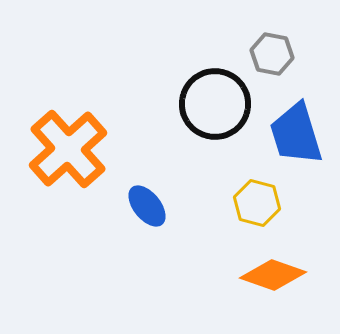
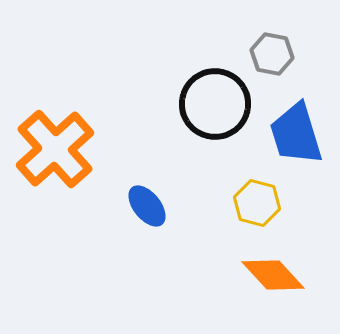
orange cross: moved 13 px left
orange diamond: rotated 28 degrees clockwise
